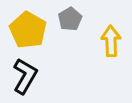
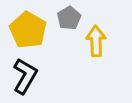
gray pentagon: moved 1 px left, 1 px up
yellow arrow: moved 15 px left
